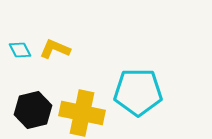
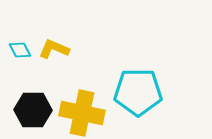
yellow L-shape: moved 1 px left
black hexagon: rotated 15 degrees clockwise
